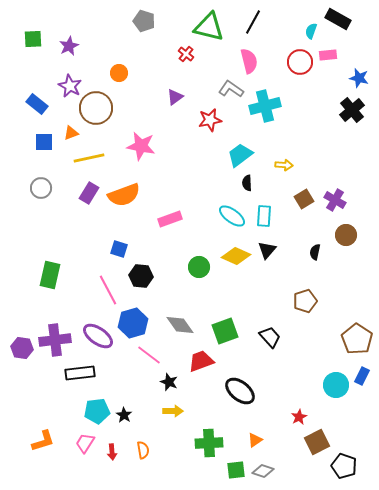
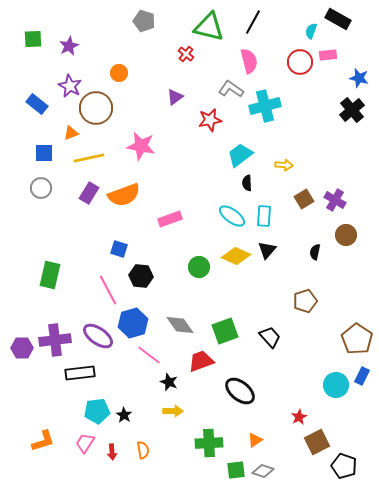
blue square at (44, 142): moved 11 px down
purple hexagon at (22, 348): rotated 10 degrees counterclockwise
